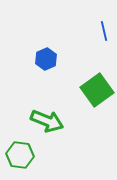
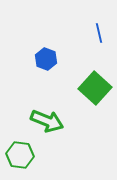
blue line: moved 5 px left, 2 px down
blue hexagon: rotated 15 degrees counterclockwise
green square: moved 2 px left, 2 px up; rotated 12 degrees counterclockwise
